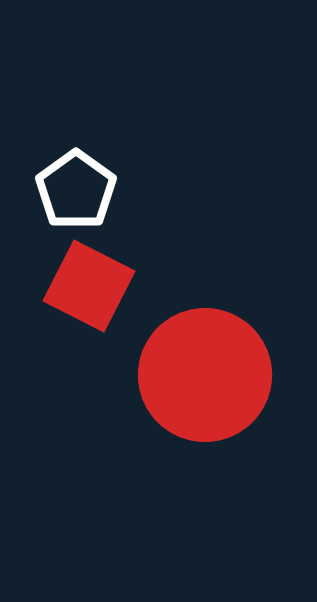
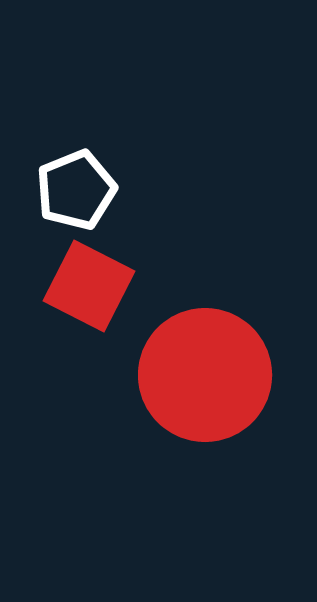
white pentagon: rotated 14 degrees clockwise
